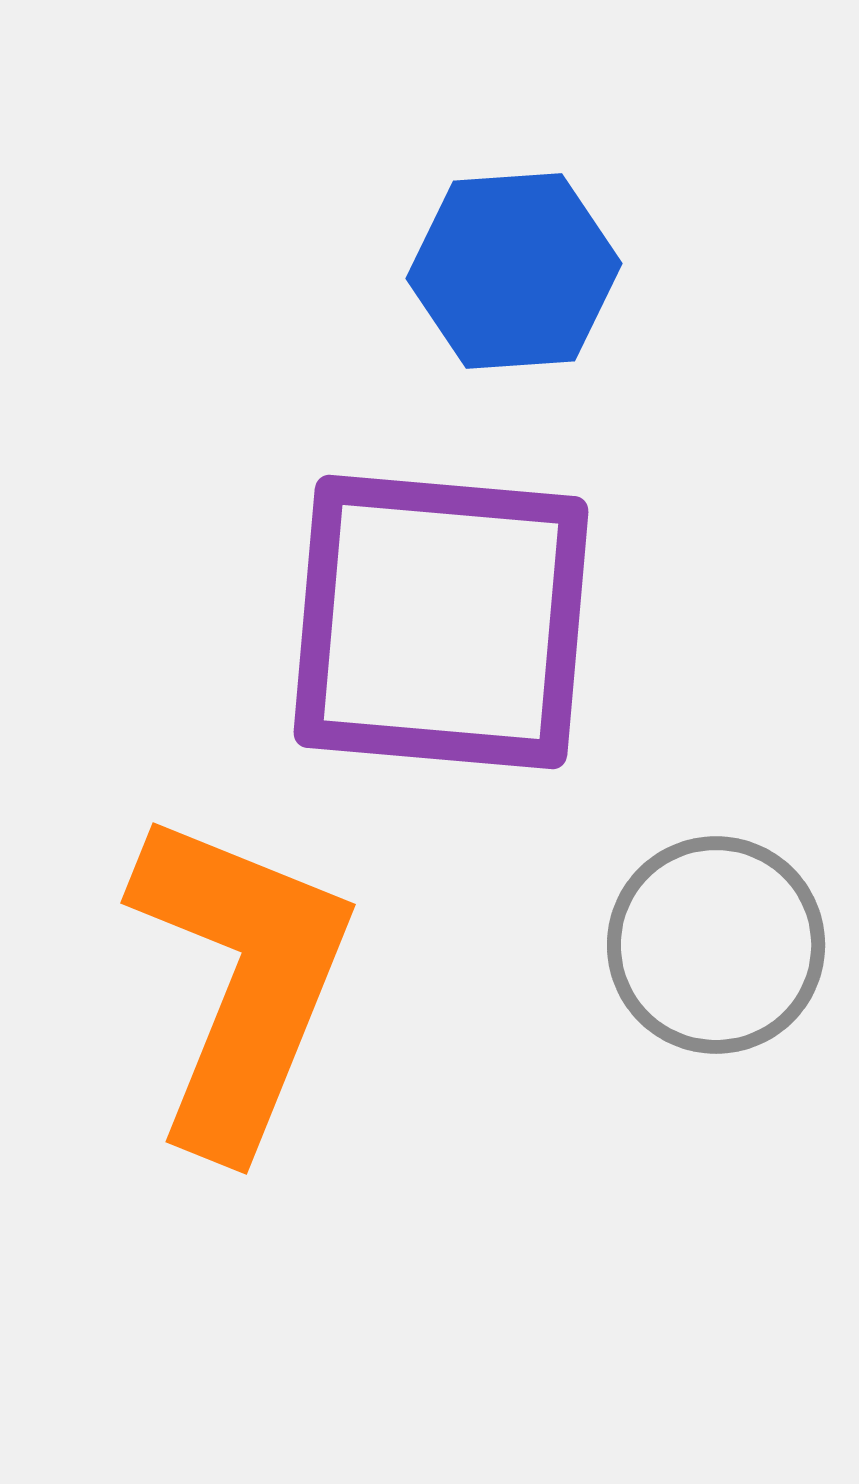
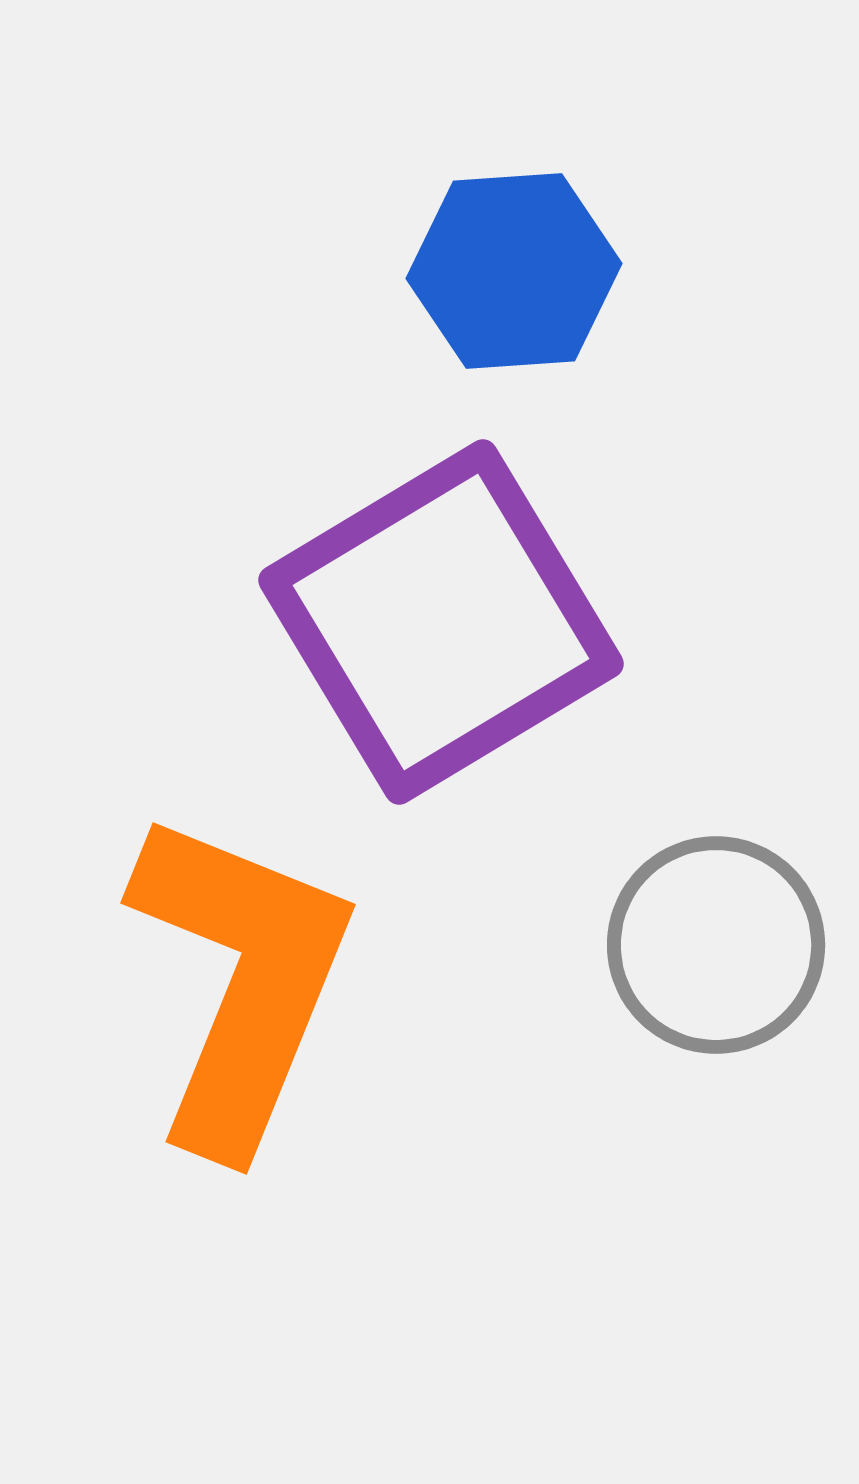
purple square: rotated 36 degrees counterclockwise
